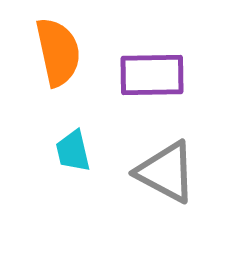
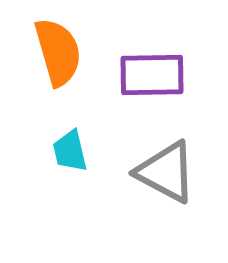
orange semicircle: rotated 4 degrees counterclockwise
cyan trapezoid: moved 3 px left
